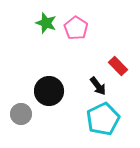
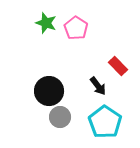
gray circle: moved 39 px right, 3 px down
cyan pentagon: moved 2 px right, 3 px down; rotated 12 degrees counterclockwise
